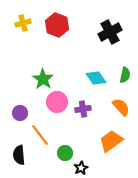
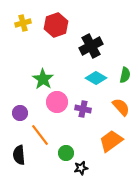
red hexagon: moved 1 px left; rotated 20 degrees clockwise
black cross: moved 19 px left, 14 px down
cyan diamond: rotated 25 degrees counterclockwise
purple cross: rotated 21 degrees clockwise
green circle: moved 1 px right
black star: rotated 16 degrees clockwise
